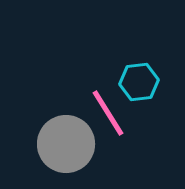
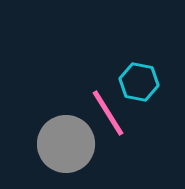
cyan hexagon: rotated 18 degrees clockwise
